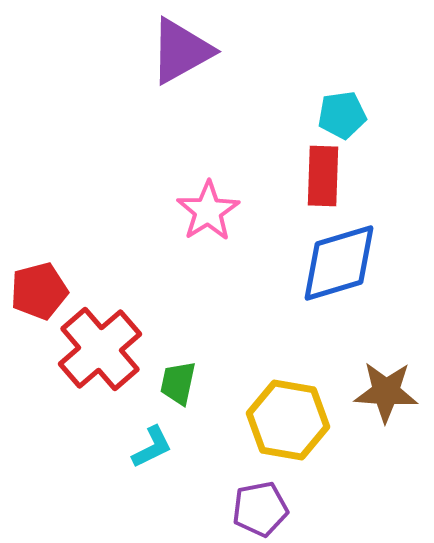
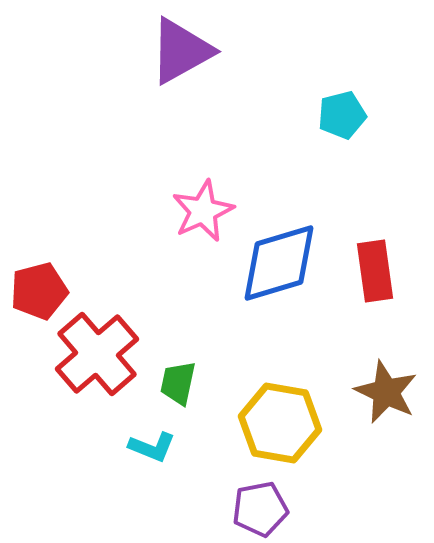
cyan pentagon: rotated 6 degrees counterclockwise
red rectangle: moved 52 px right, 95 px down; rotated 10 degrees counterclockwise
pink star: moved 5 px left; rotated 8 degrees clockwise
blue diamond: moved 60 px left
red cross: moved 3 px left, 5 px down
brown star: rotated 22 degrees clockwise
yellow hexagon: moved 8 px left, 3 px down
cyan L-shape: rotated 48 degrees clockwise
